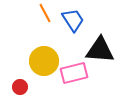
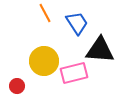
blue trapezoid: moved 4 px right, 3 px down
red circle: moved 3 px left, 1 px up
